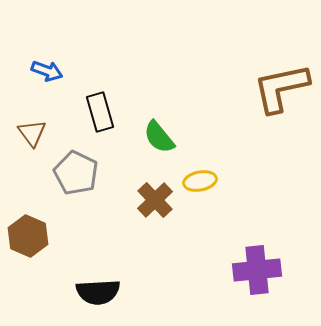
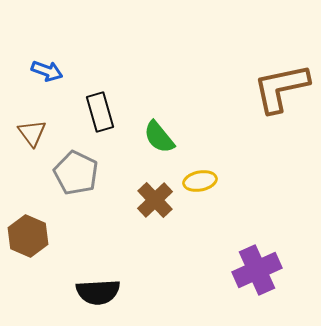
purple cross: rotated 18 degrees counterclockwise
